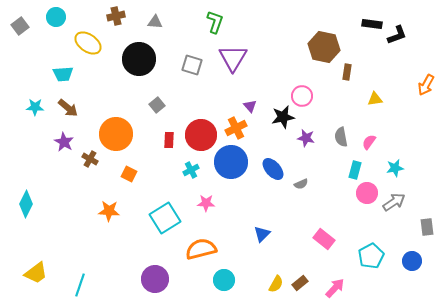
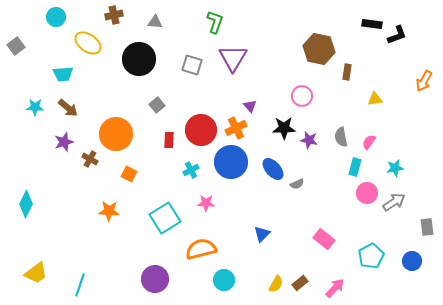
brown cross at (116, 16): moved 2 px left, 1 px up
gray square at (20, 26): moved 4 px left, 20 px down
brown hexagon at (324, 47): moved 5 px left, 2 px down
orange arrow at (426, 85): moved 2 px left, 4 px up
black star at (283, 117): moved 1 px right, 11 px down; rotated 10 degrees clockwise
red circle at (201, 135): moved 5 px up
purple star at (306, 138): moved 3 px right, 2 px down
purple star at (64, 142): rotated 24 degrees clockwise
cyan rectangle at (355, 170): moved 3 px up
gray semicircle at (301, 184): moved 4 px left
